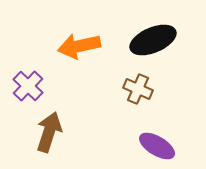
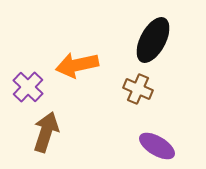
black ellipse: rotated 39 degrees counterclockwise
orange arrow: moved 2 px left, 19 px down
purple cross: moved 1 px down
brown arrow: moved 3 px left
